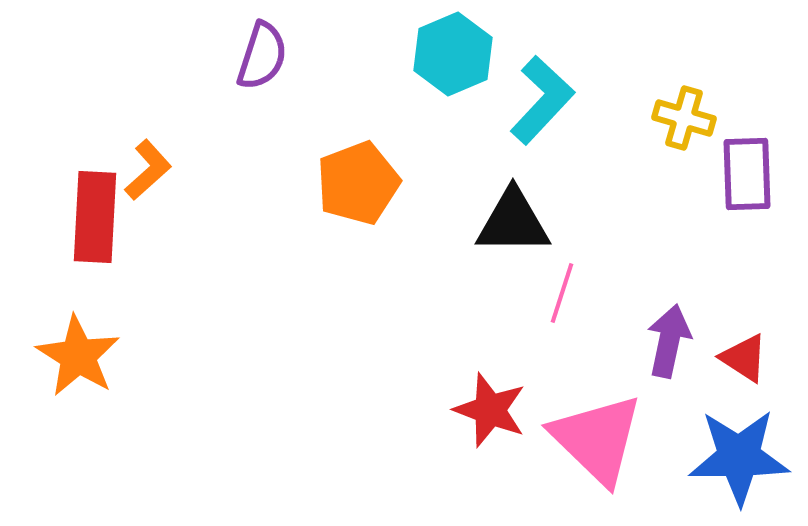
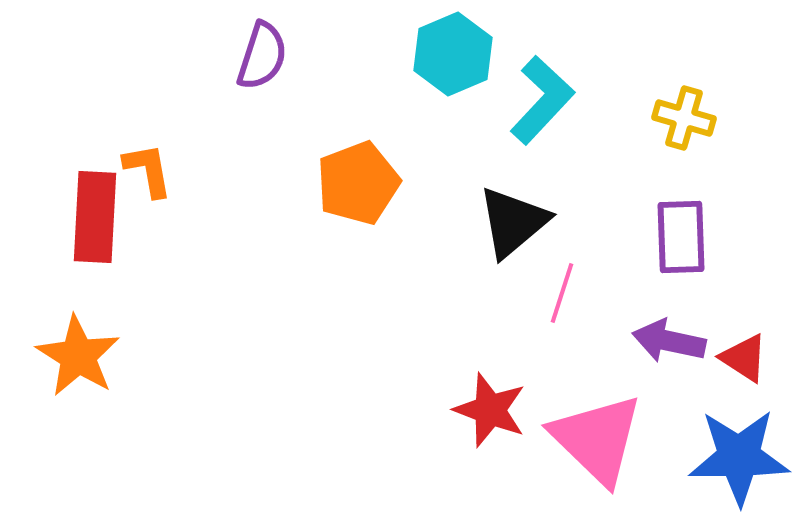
orange L-shape: rotated 58 degrees counterclockwise
purple rectangle: moved 66 px left, 63 px down
black triangle: rotated 40 degrees counterclockwise
purple arrow: rotated 90 degrees counterclockwise
